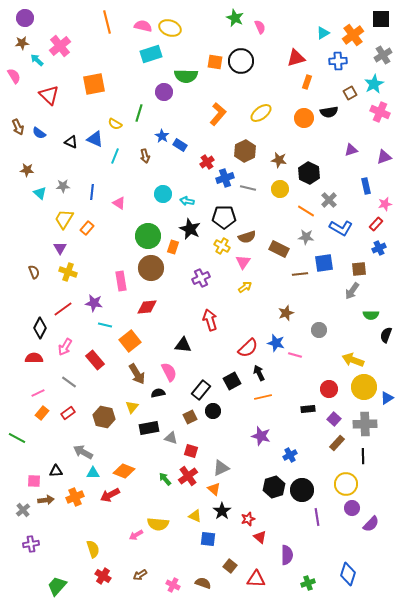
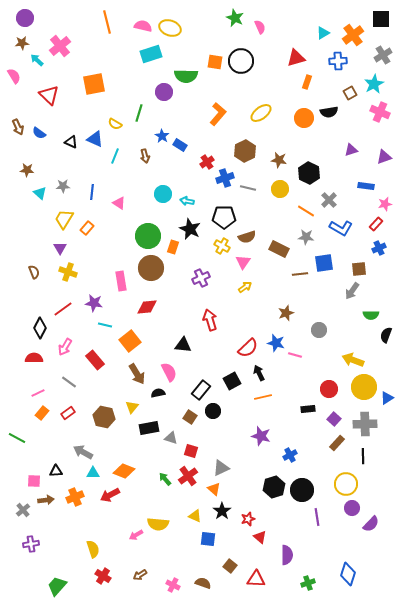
blue rectangle at (366, 186): rotated 70 degrees counterclockwise
brown square at (190, 417): rotated 32 degrees counterclockwise
